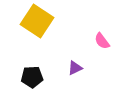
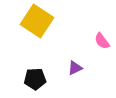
black pentagon: moved 3 px right, 2 px down
